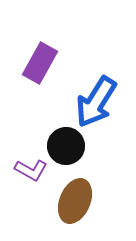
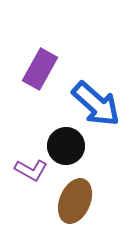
purple rectangle: moved 6 px down
blue arrow: moved 2 px down; rotated 80 degrees counterclockwise
